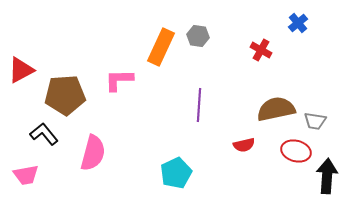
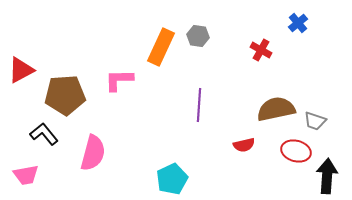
gray trapezoid: rotated 10 degrees clockwise
cyan pentagon: moved 4 px left, 6 px down
